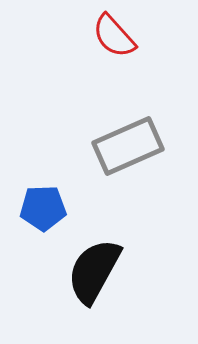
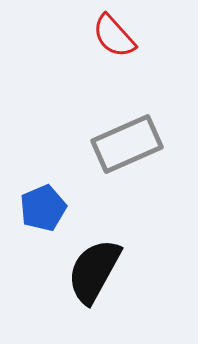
gray rectangle: moved 1 px left, 2 px up
blue pentagon: rotated 21 degrees counterclockwise
